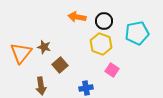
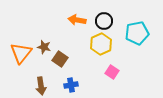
orange arrow: moved 3 px down
yellow hexagon: rotated 15 degrees clockwise
brown square: moved 6 px up; rotated 14 degrees counterclockwise
pink square: moved 2 px down
blue cross: moved 15 px left, 3 px up
